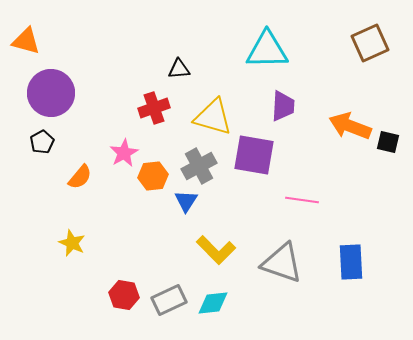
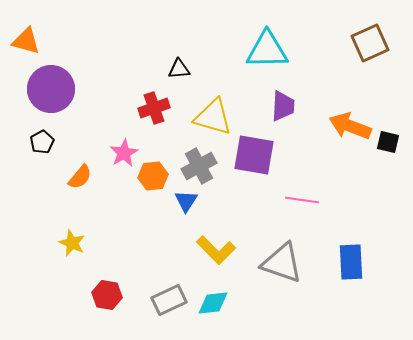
purple circle: moved 4 px up
red hexagon: moved 17 px left
